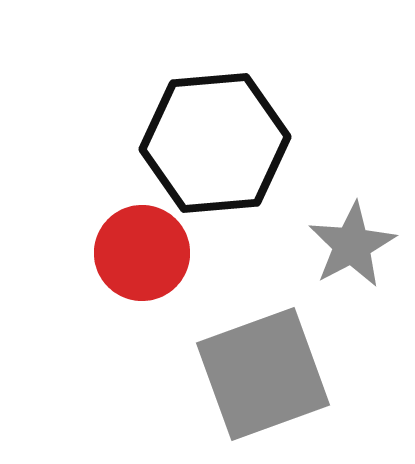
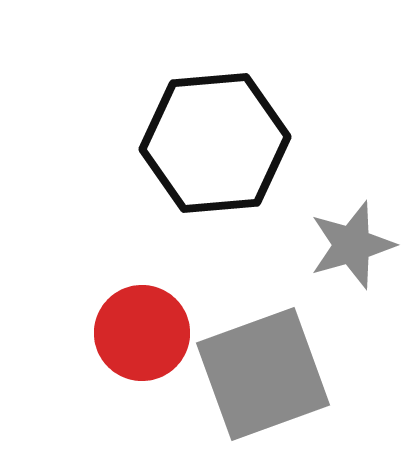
gray star: rotated 12 degrees clockwise
red circle: moved 80 px down
